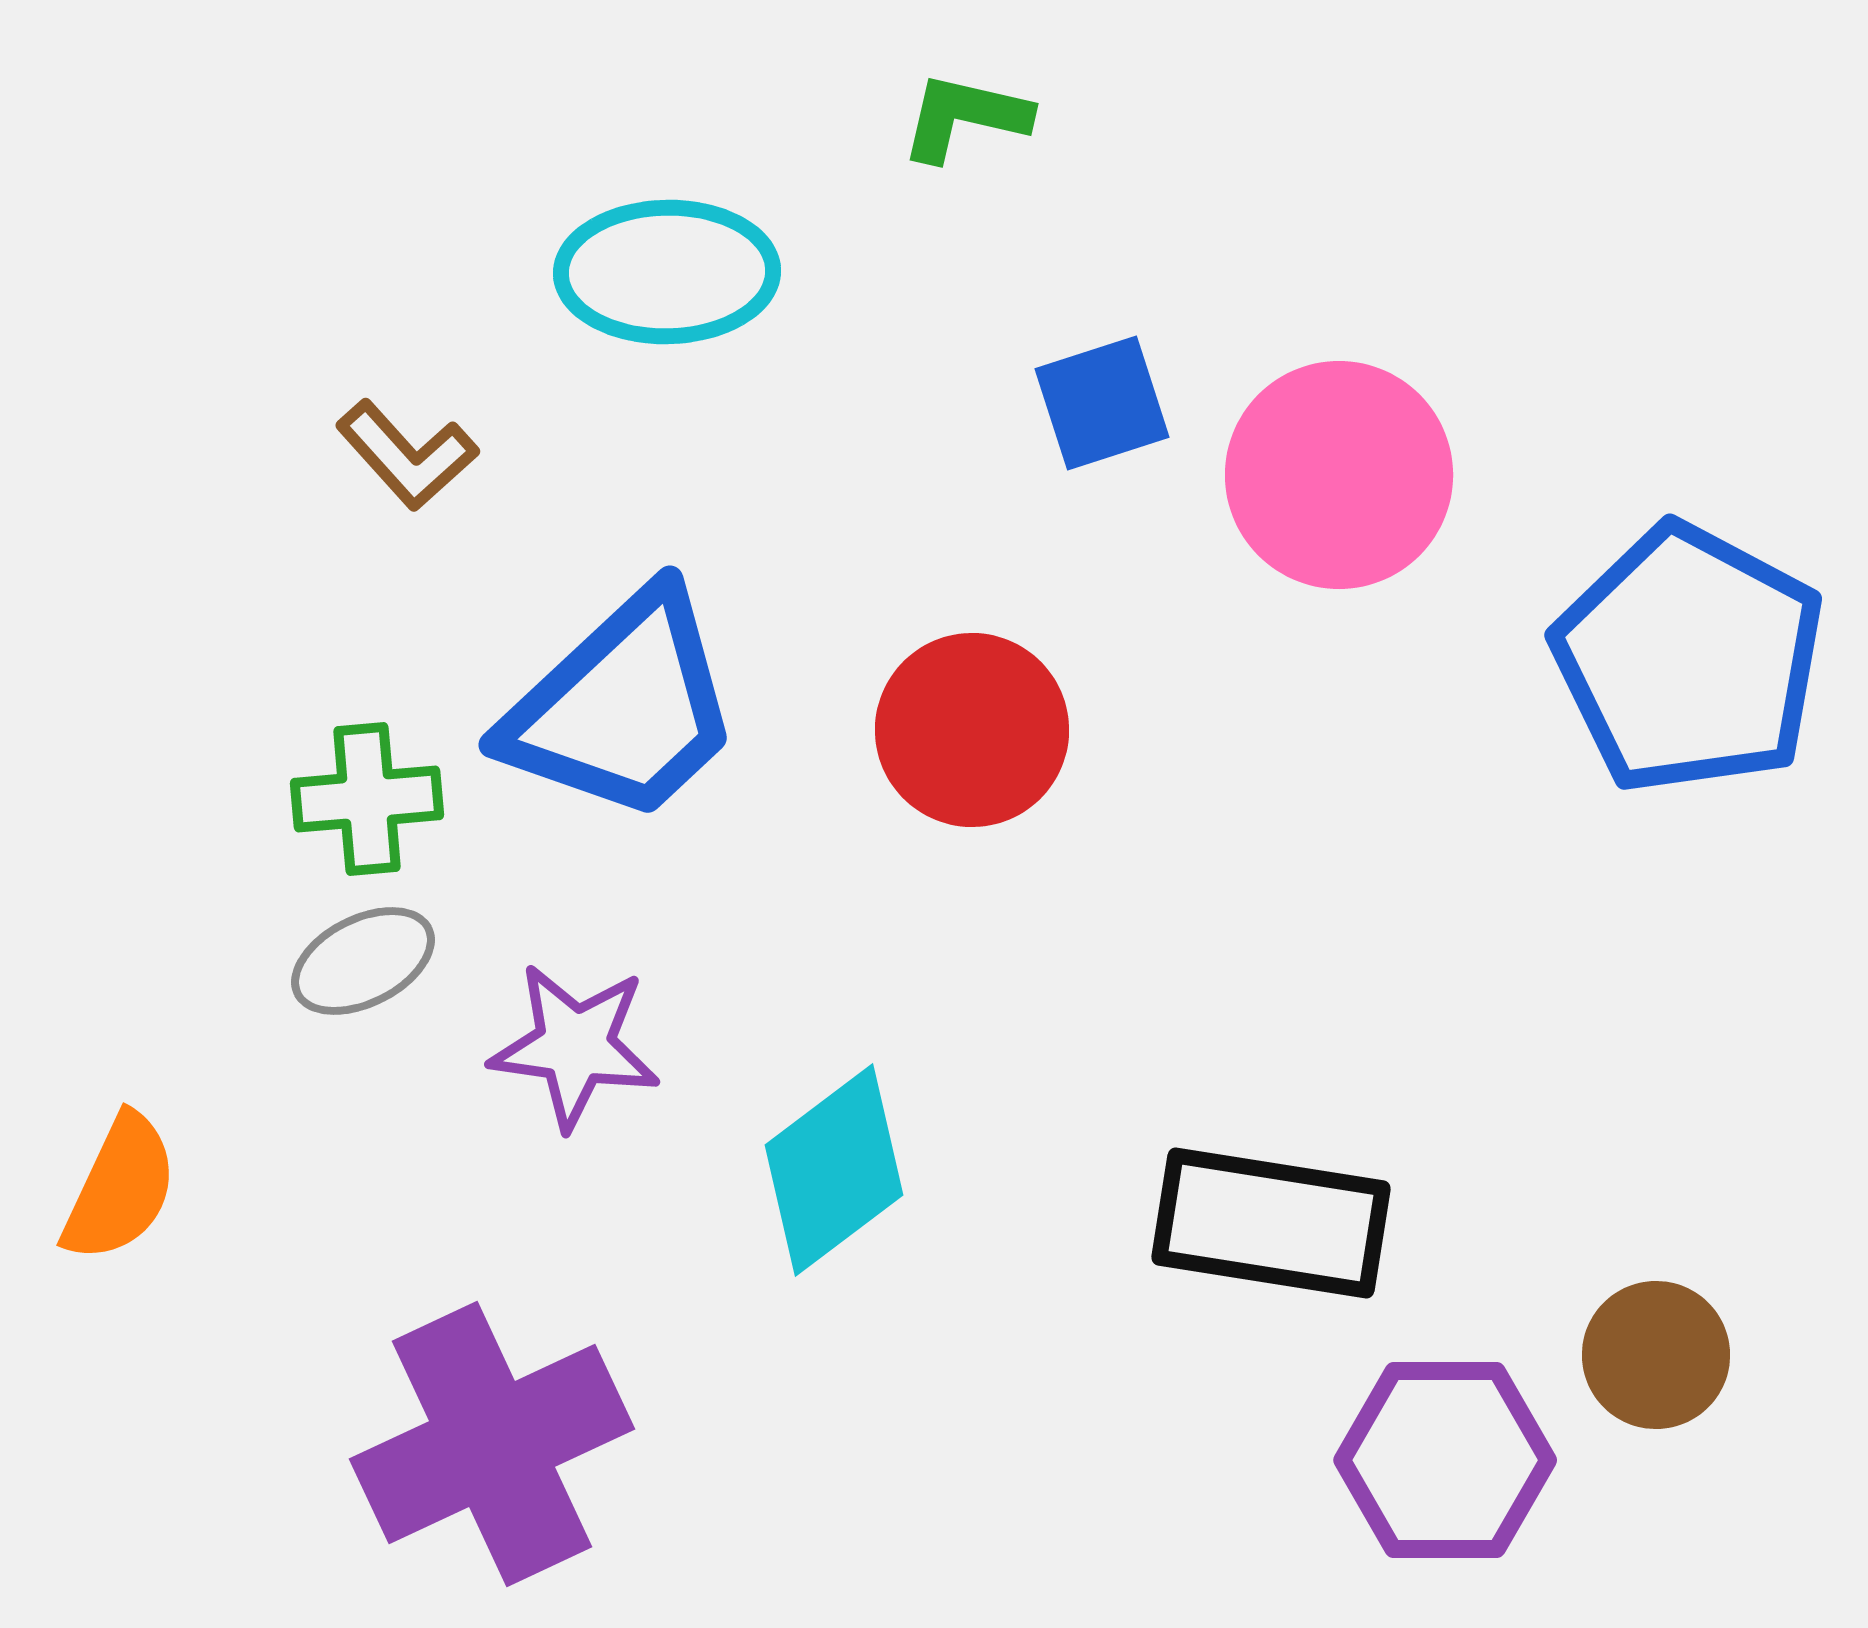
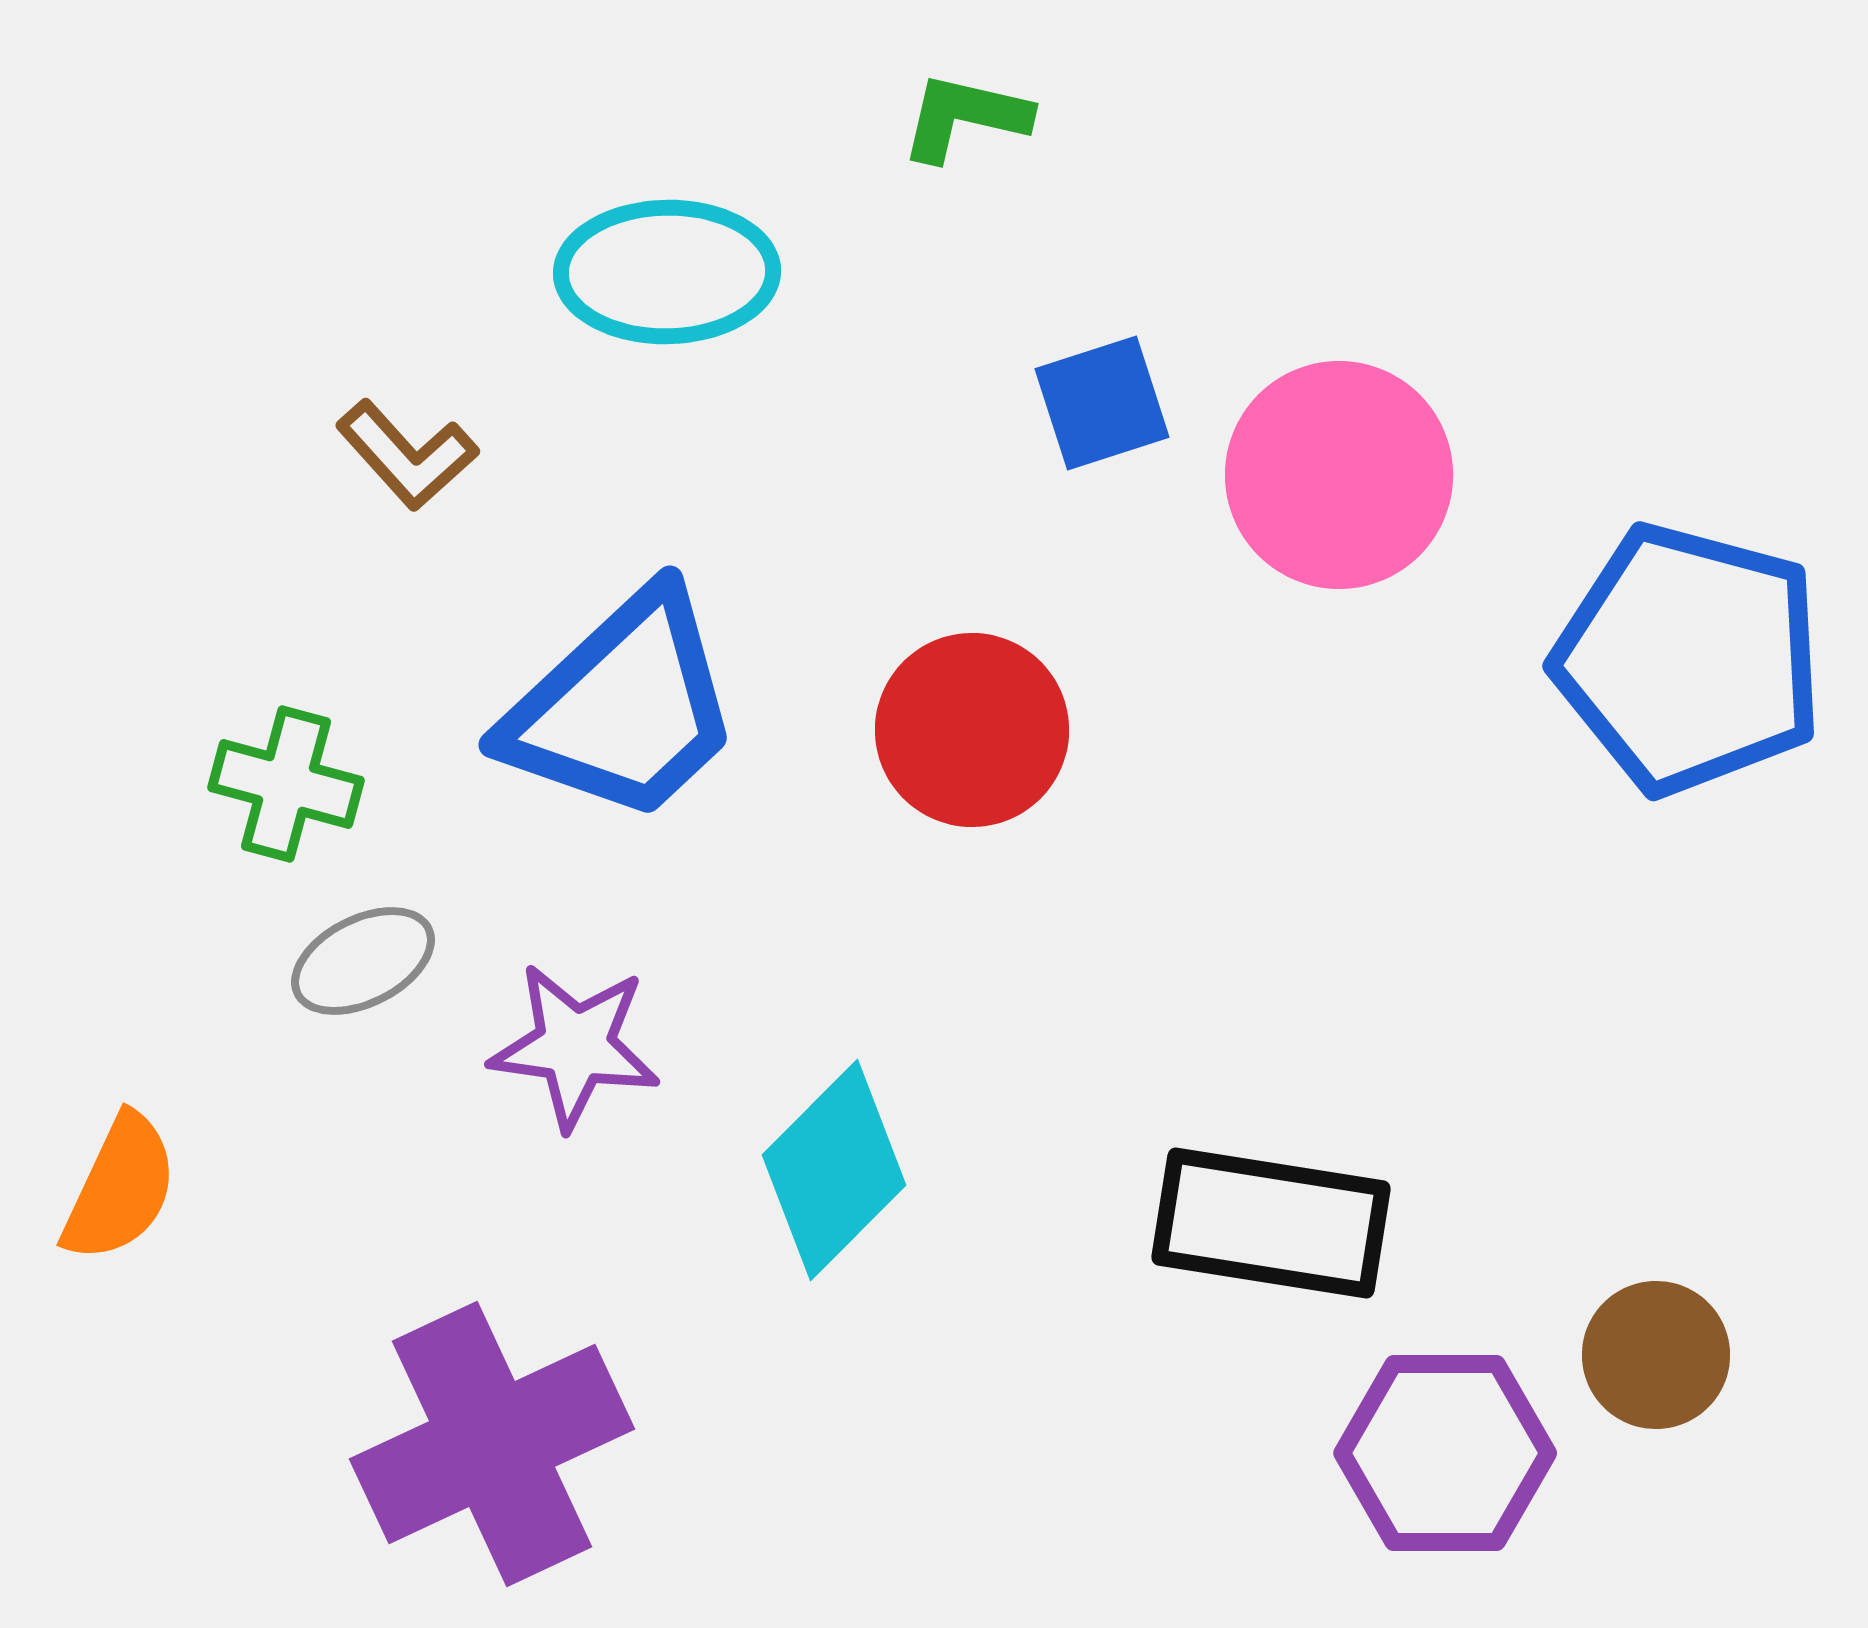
blue pentagon: rotated 13 degrees counterclockwise
green cross: moved 81 px left, 15 px up; rotated 20 degrees clockwise
cyan diamond: rotated 8 degrees counterclockwise
purple hexagon: moved 7 px up
